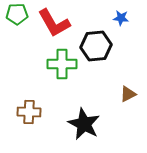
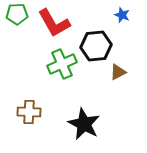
blue star: moved 1 px right, 3 px up; rotated 14 degrees clockwise
green cross: rotated 24 degrees counterclockwise
brown triangle: moved 10 px left, 22 px up
